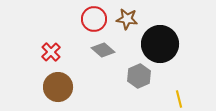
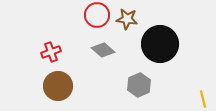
red circle: moved 3 px right, 4 px up
red cross: rotated 24 degrees clockwise
gray hexagon: moved 9 px down
brown circle: moved 1 px up
yellow line: moved 24 px right
